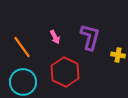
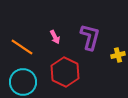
orange line: rotated 20 degrees counterclockwise
yellow cross: rotated 24 degrees counterclockwise
